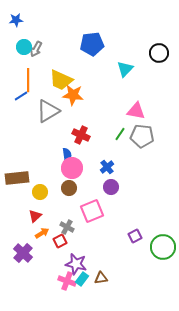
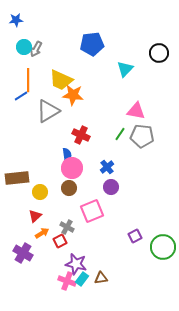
purple cross: rotated 12 degrees counterclockwise
